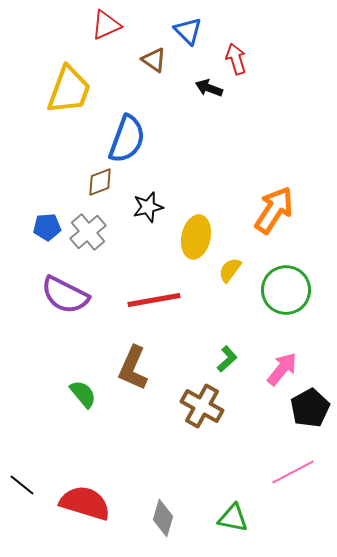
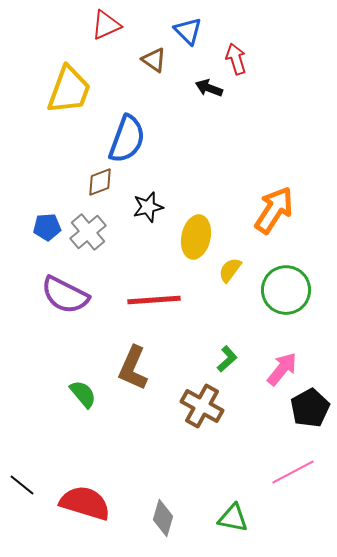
red line: rotated 6 degrees clockwise
